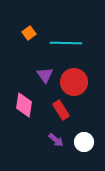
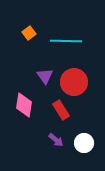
cyan line: moved 2 px up
purple triangle: moved 1 px down
white circle: moved 1 px down
